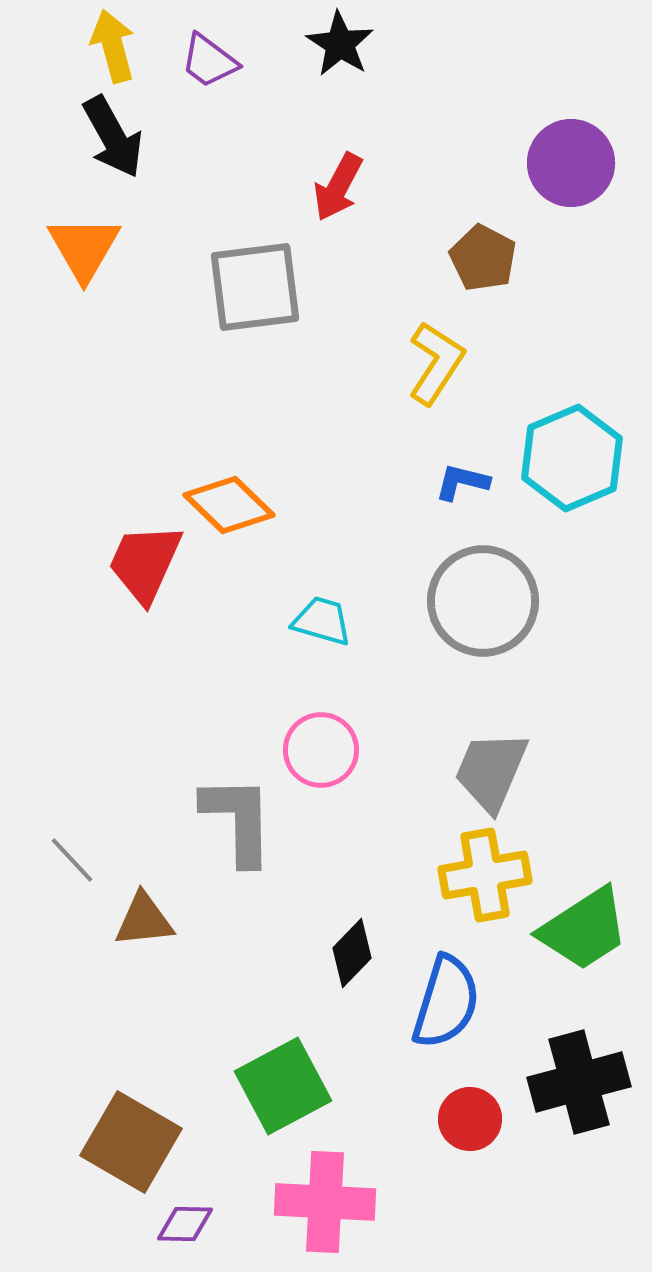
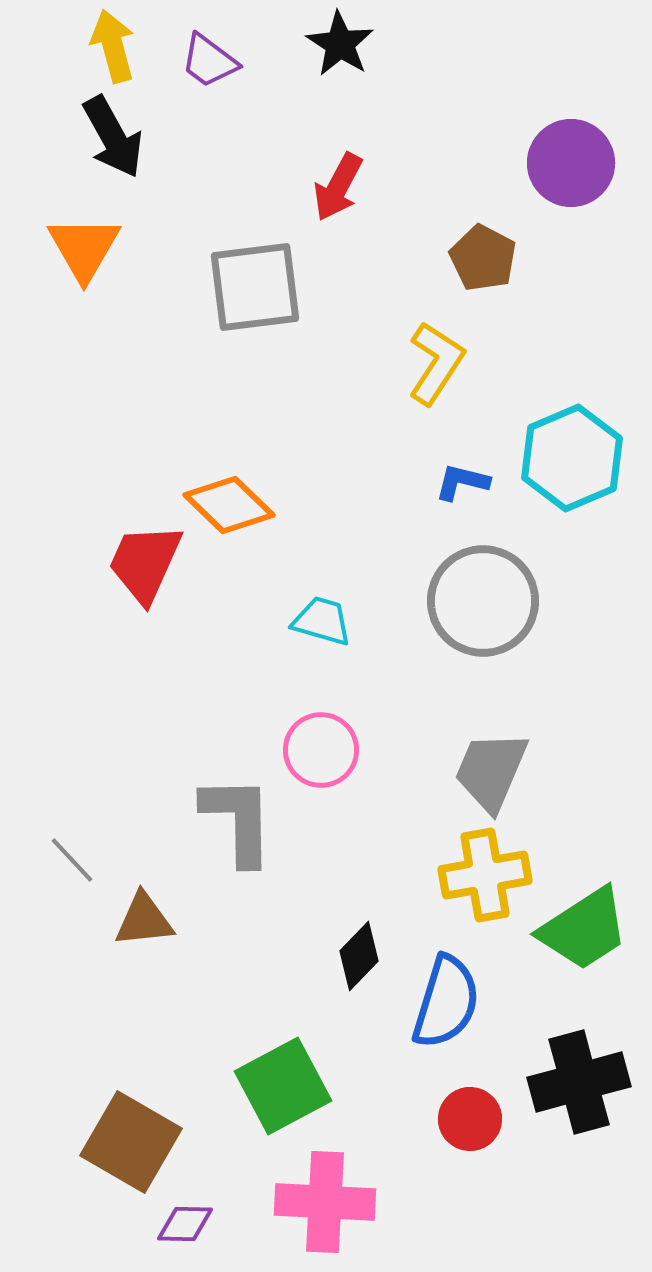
black diamond: moved 7 px right, 3 px down
